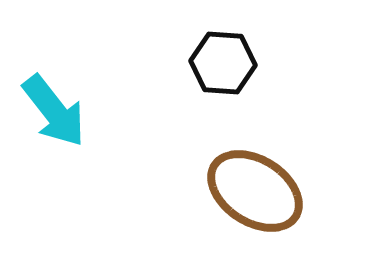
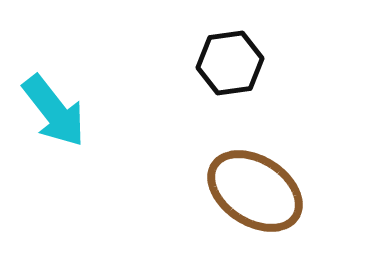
black hexagon: moved 7 px right; rotated 12 degrees counterclockwise
